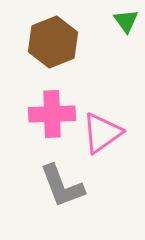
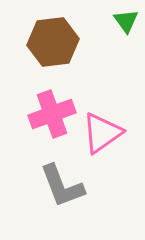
brown hexagon: rotated 15 degrees clockwise
pink cross: rotated 18 degrees counterclockwise
